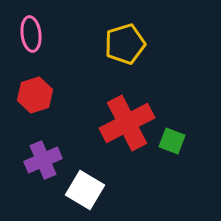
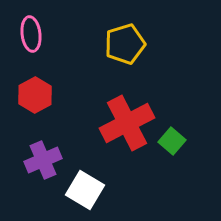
red hexagon: rotated 12 degrees counterclockwise
green square: rotated 20 degrees clockwise
